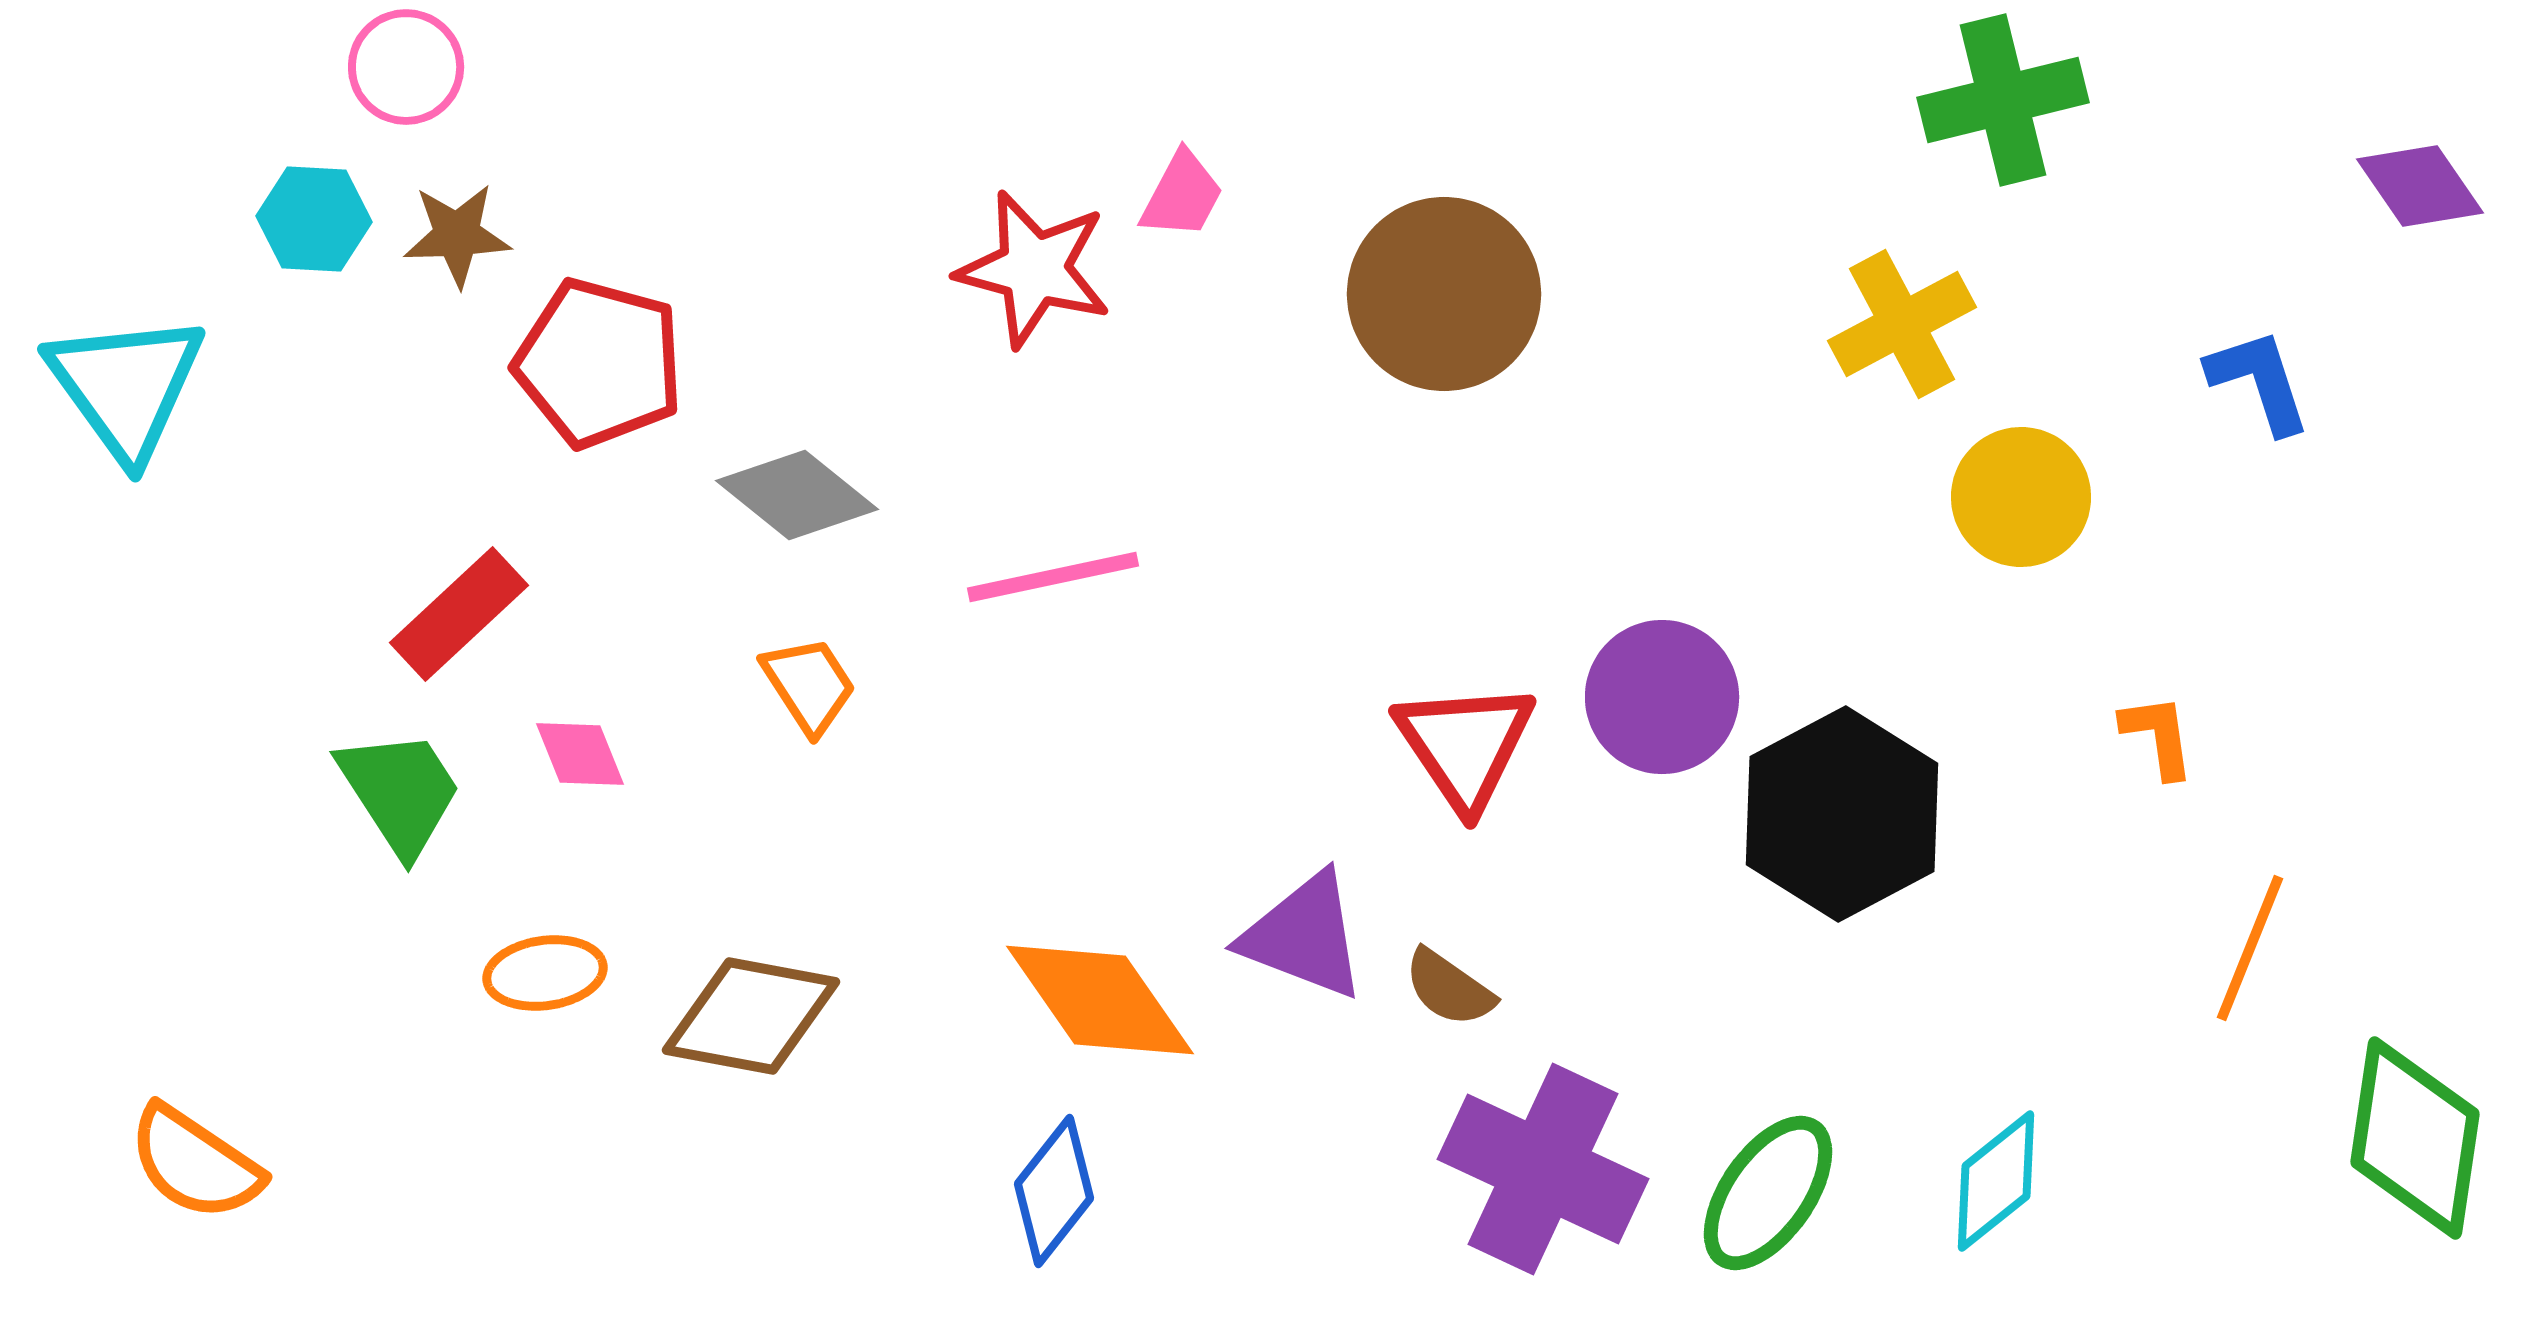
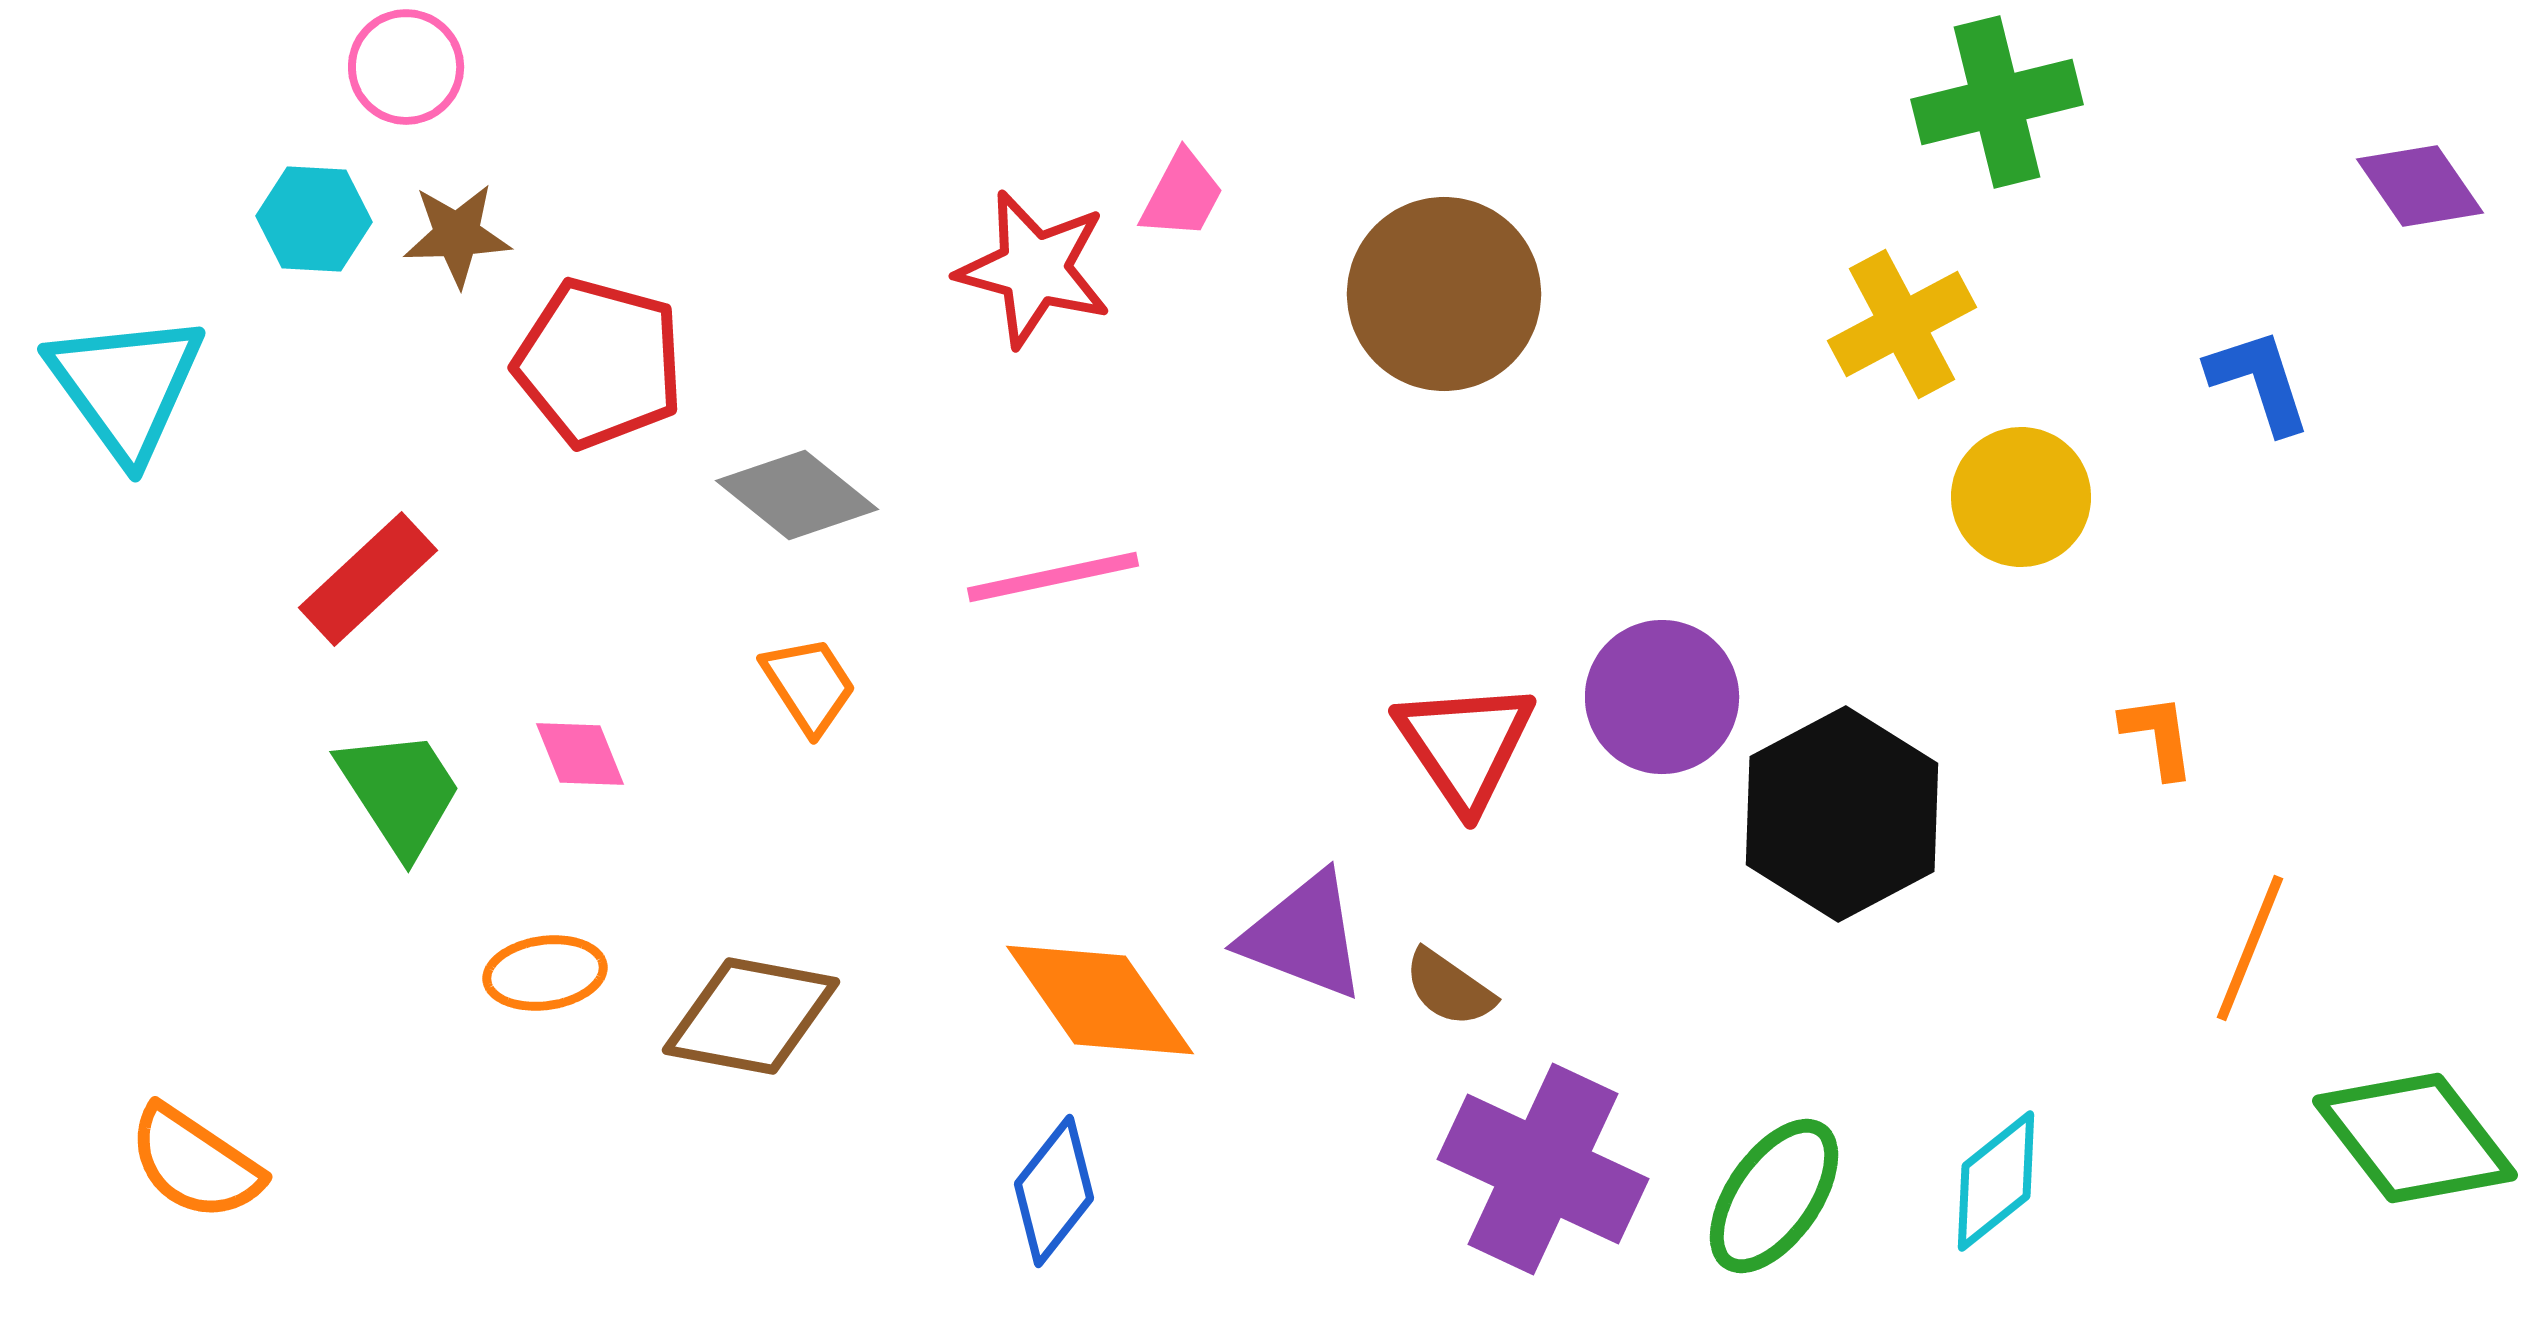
green cross: moved 6 px left, 2 px down
red rectangle: moved 91 px left, 35 px up
green diamond: rotated 46 degrees counterclockwise
green ellipse: moved 6 px right, 3 px down
